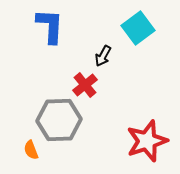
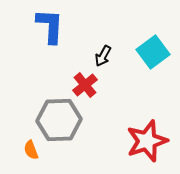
cyan square: moved 15 px right, 24 px down
